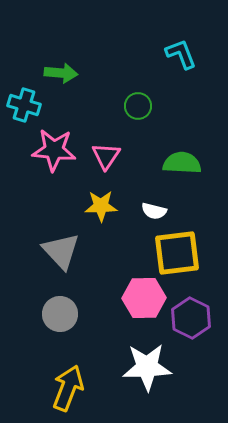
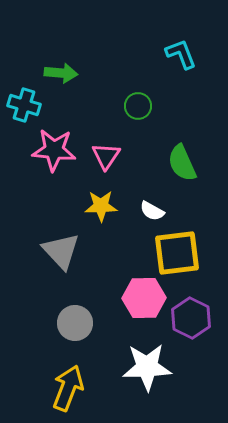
green semicircle: rotated 117 degrees counterclockwise
white semicircle: moved 2 px left; rotated 15 degrees clockwise
gray circle: moved 15 px right, 9 px down
